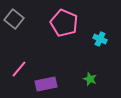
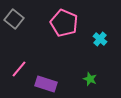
cyan cross: rotated 16 degrees clockwise
purple rectangle: rotated 30 degrees clockwise
